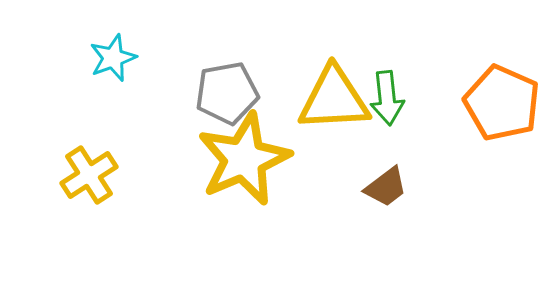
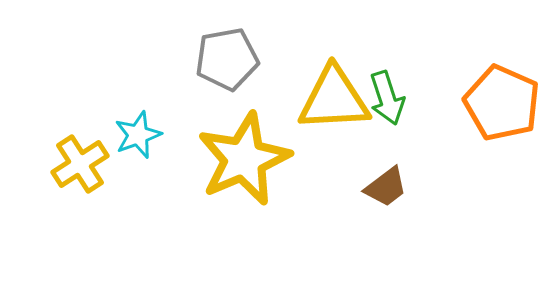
cyan star: moved 25 px right, 77 px down
gray pentagon: moved 34 px up
green arrow: rotated 12 degrees counterclockwise
yellow cross: moved 9 px left, 11 px up
